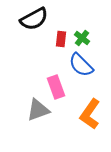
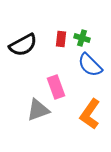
black semicircle: moved 11 px left, 26 px down
green cross: rotated 21 degrees counterclockwise
blue semicircle: moved 9 px right
